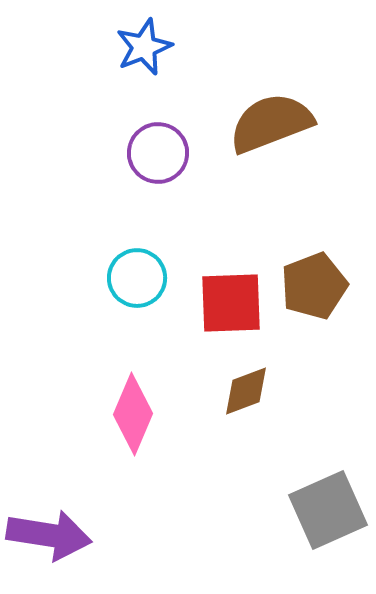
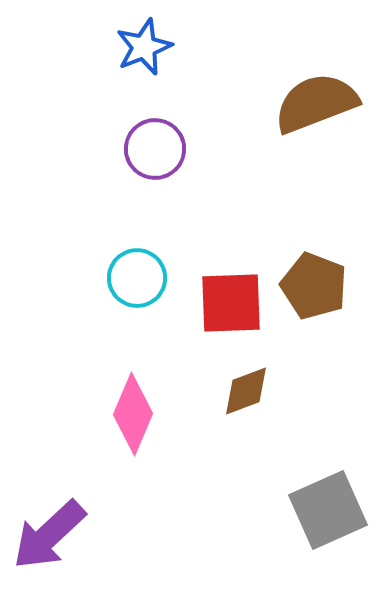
brown semicircle: moved 45 px right, 20 px up
purple circle: moved 3 px left, 4 px up
brown pentagon: rotated 30 degrees counterclockwise
purple arrow: rotated 128 degrees clockwise
